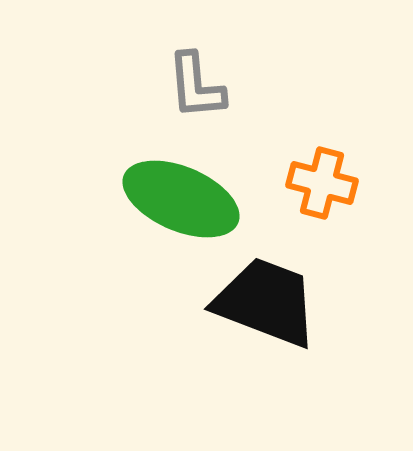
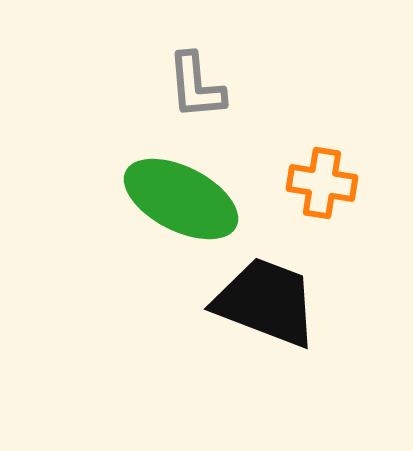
orange cross: rotated 6 degrees counterclockwise
green ellipse: rotated 4 degrees clockwise
